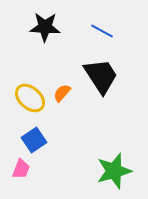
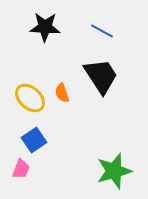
orange semicircle: rotated 60 degrees counterclockwise
